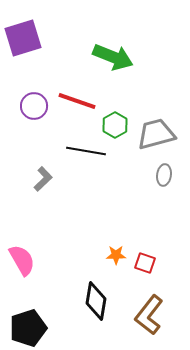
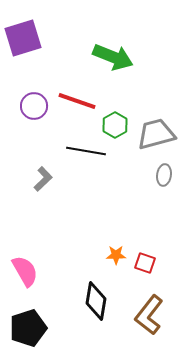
pink semicircle: moved 3 px right, 11 px down
